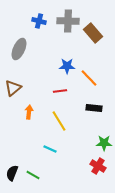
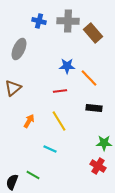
orange arrow: moved 9 px down; rotated 24 degrees clockwise
black semicircle: moved 9 px down
